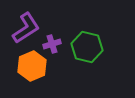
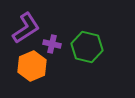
purple cross: rotated 30 degrees clockwise
